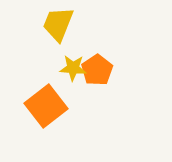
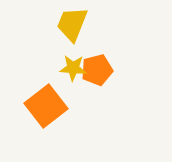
yellow trapezoid: moved 14 px right
orange pentagon: rotated 20 degrees clockwise
